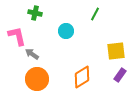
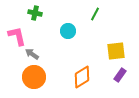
cyan circle: moved 2 px right
orange circle: moved 3 px left, 2 px up
